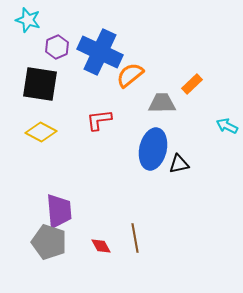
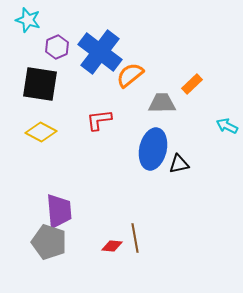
blue cross: rotated 12 degrees clockwise
red diamond: moved 11 px right; rotated 55 degrees counterclockwise
